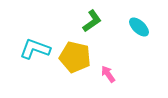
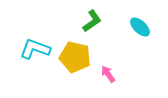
cyan ellipse: moved 1 px right
